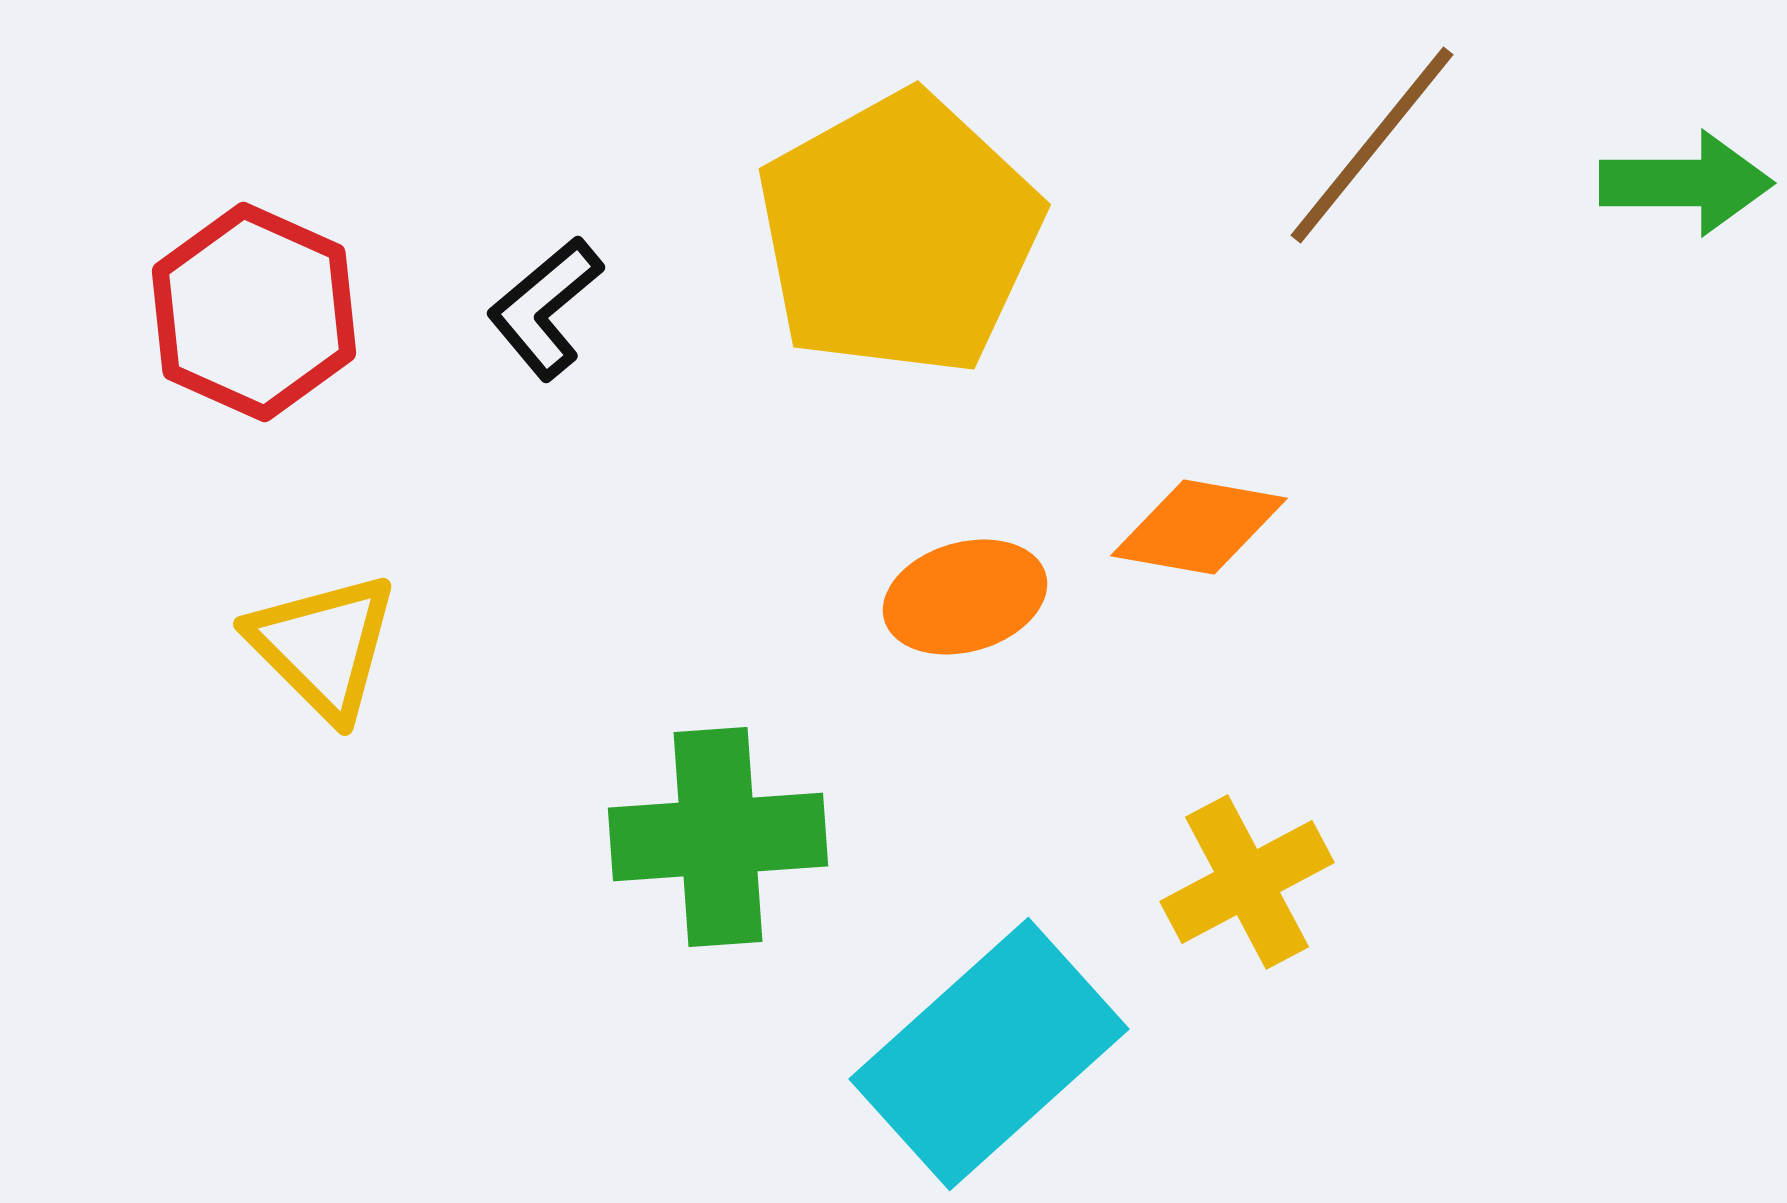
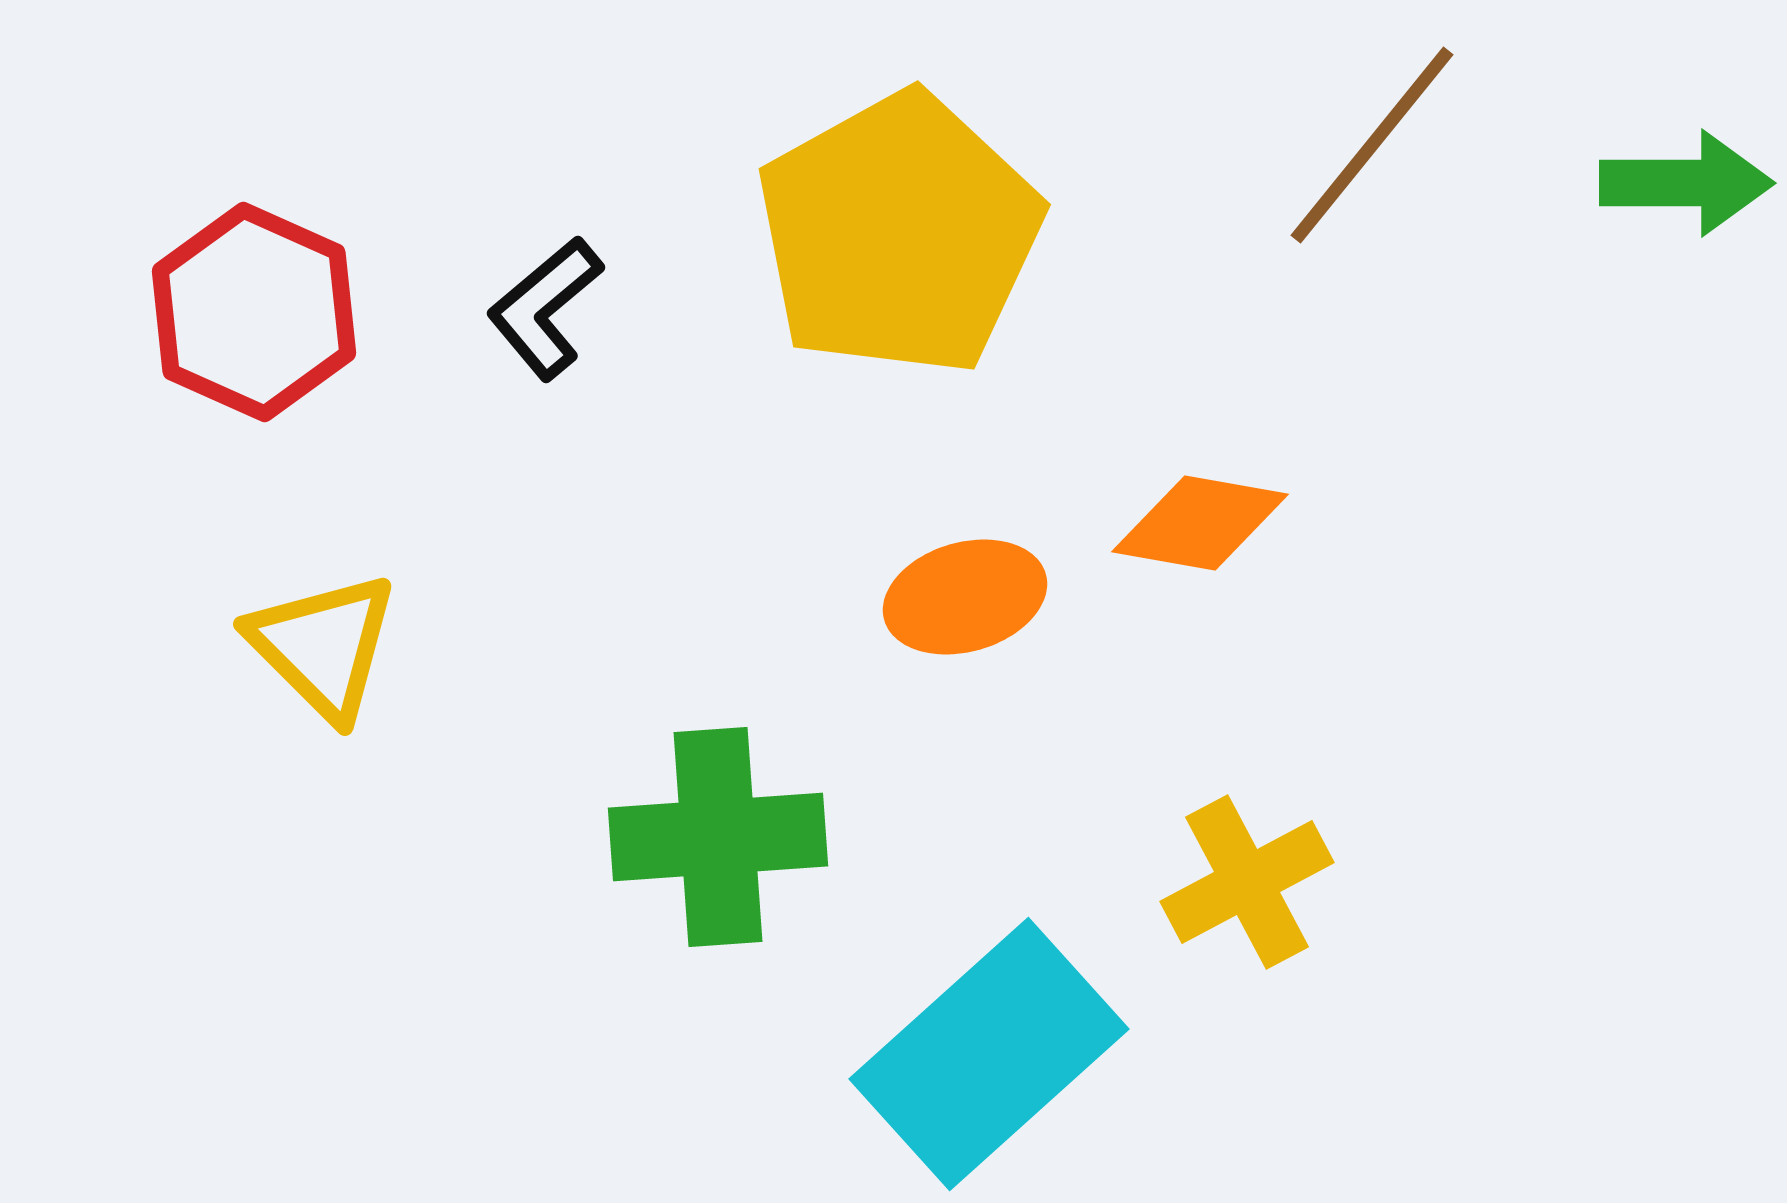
orange diamond: moved 1 px right, 4 px up
